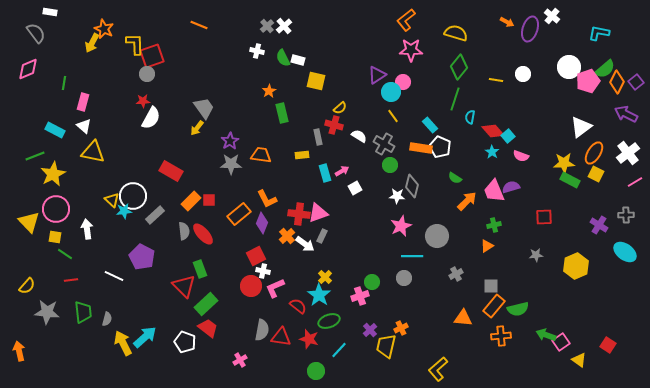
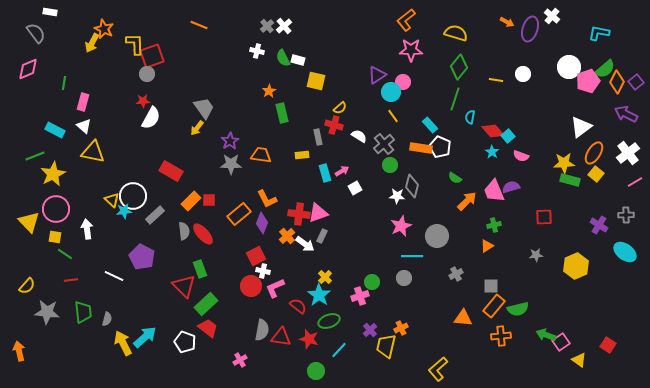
gray cross at (384, 144): rotated 20 degrees clockwise
yellow square at (596, 174): rotated 14 degrees clockwise
green rectangle at (570, 180): rotated 12 degrees counterclockwise
